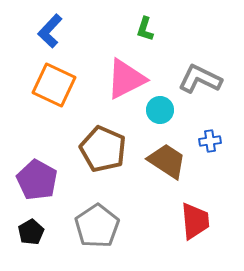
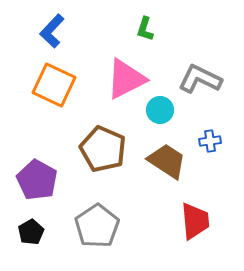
blue L-shape: moved 2 px right
